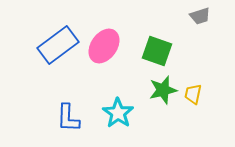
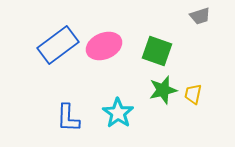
pink ellipse: rotated 32 degrees clockwise
